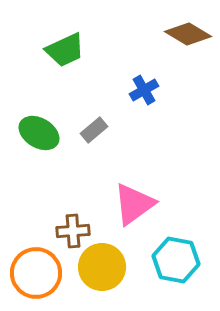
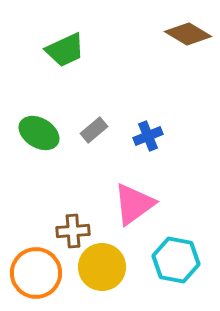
blue cross: moved 4 px right, 46 px down; rotated 8 degrees clockwise
